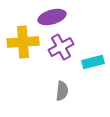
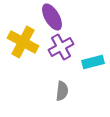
purple ellipse: rotated 76 degrees clockwise
yellow cross: rotated 32 degrees clockwise
